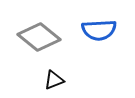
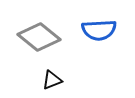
black triangle: moved 2 px left
